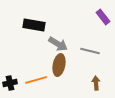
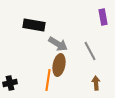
purple rectangle: rotated 28 degrees clockwise
gray line: rotated 48 degrees clockwise
orange line: moved 12 px right; rotated 65 degrees counterclockwise
